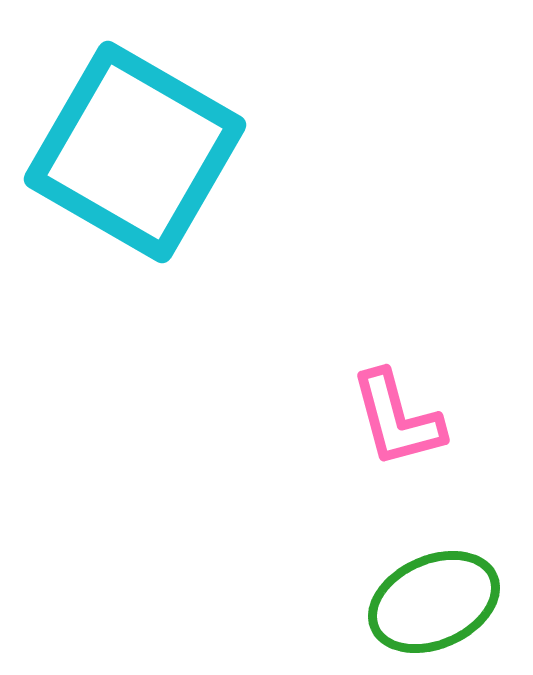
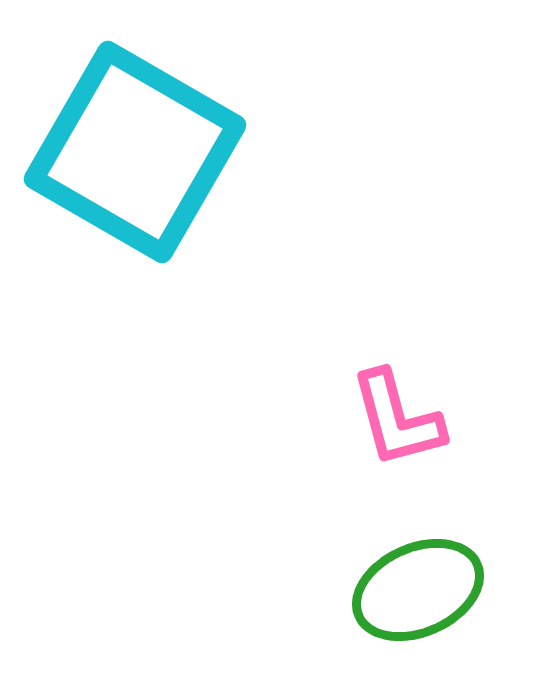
green ellipse: moved 16 px left, 12 px up
